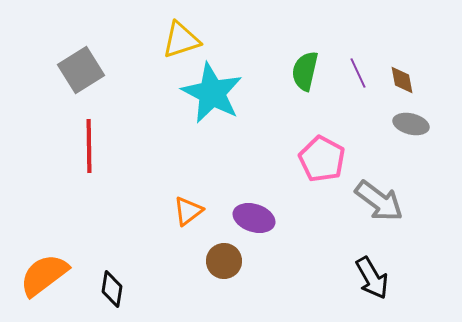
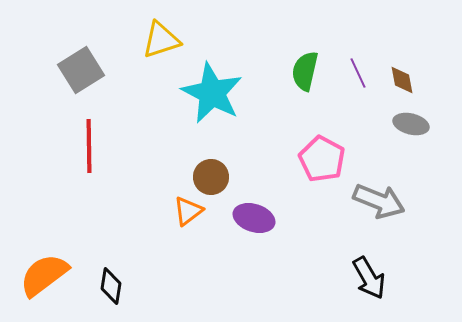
yellow triangle: moved 20 px left
gray arrow: rotated 15 degrees counterclockwise
brown circle: moved 13 px left, 84 px up
black arrow: moved 3 px left
black diamond: moved 1 px left, 3 px up
